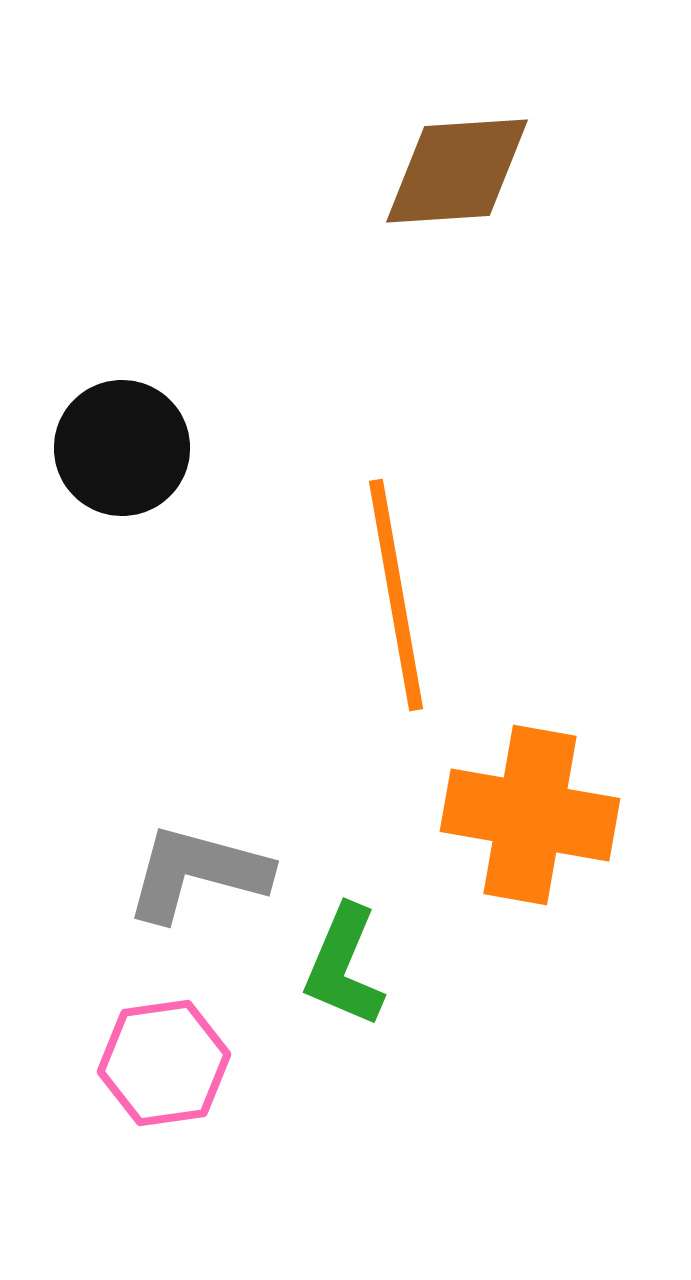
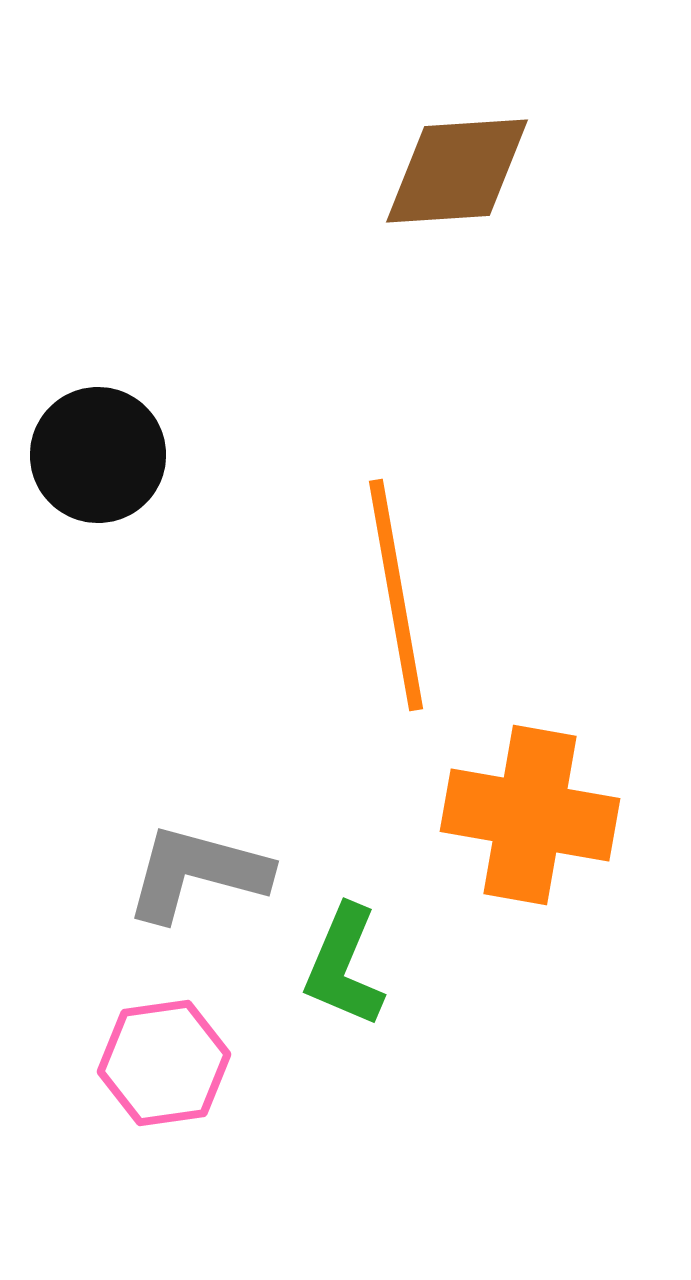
black circle: moved 24 px left, 7 px down
